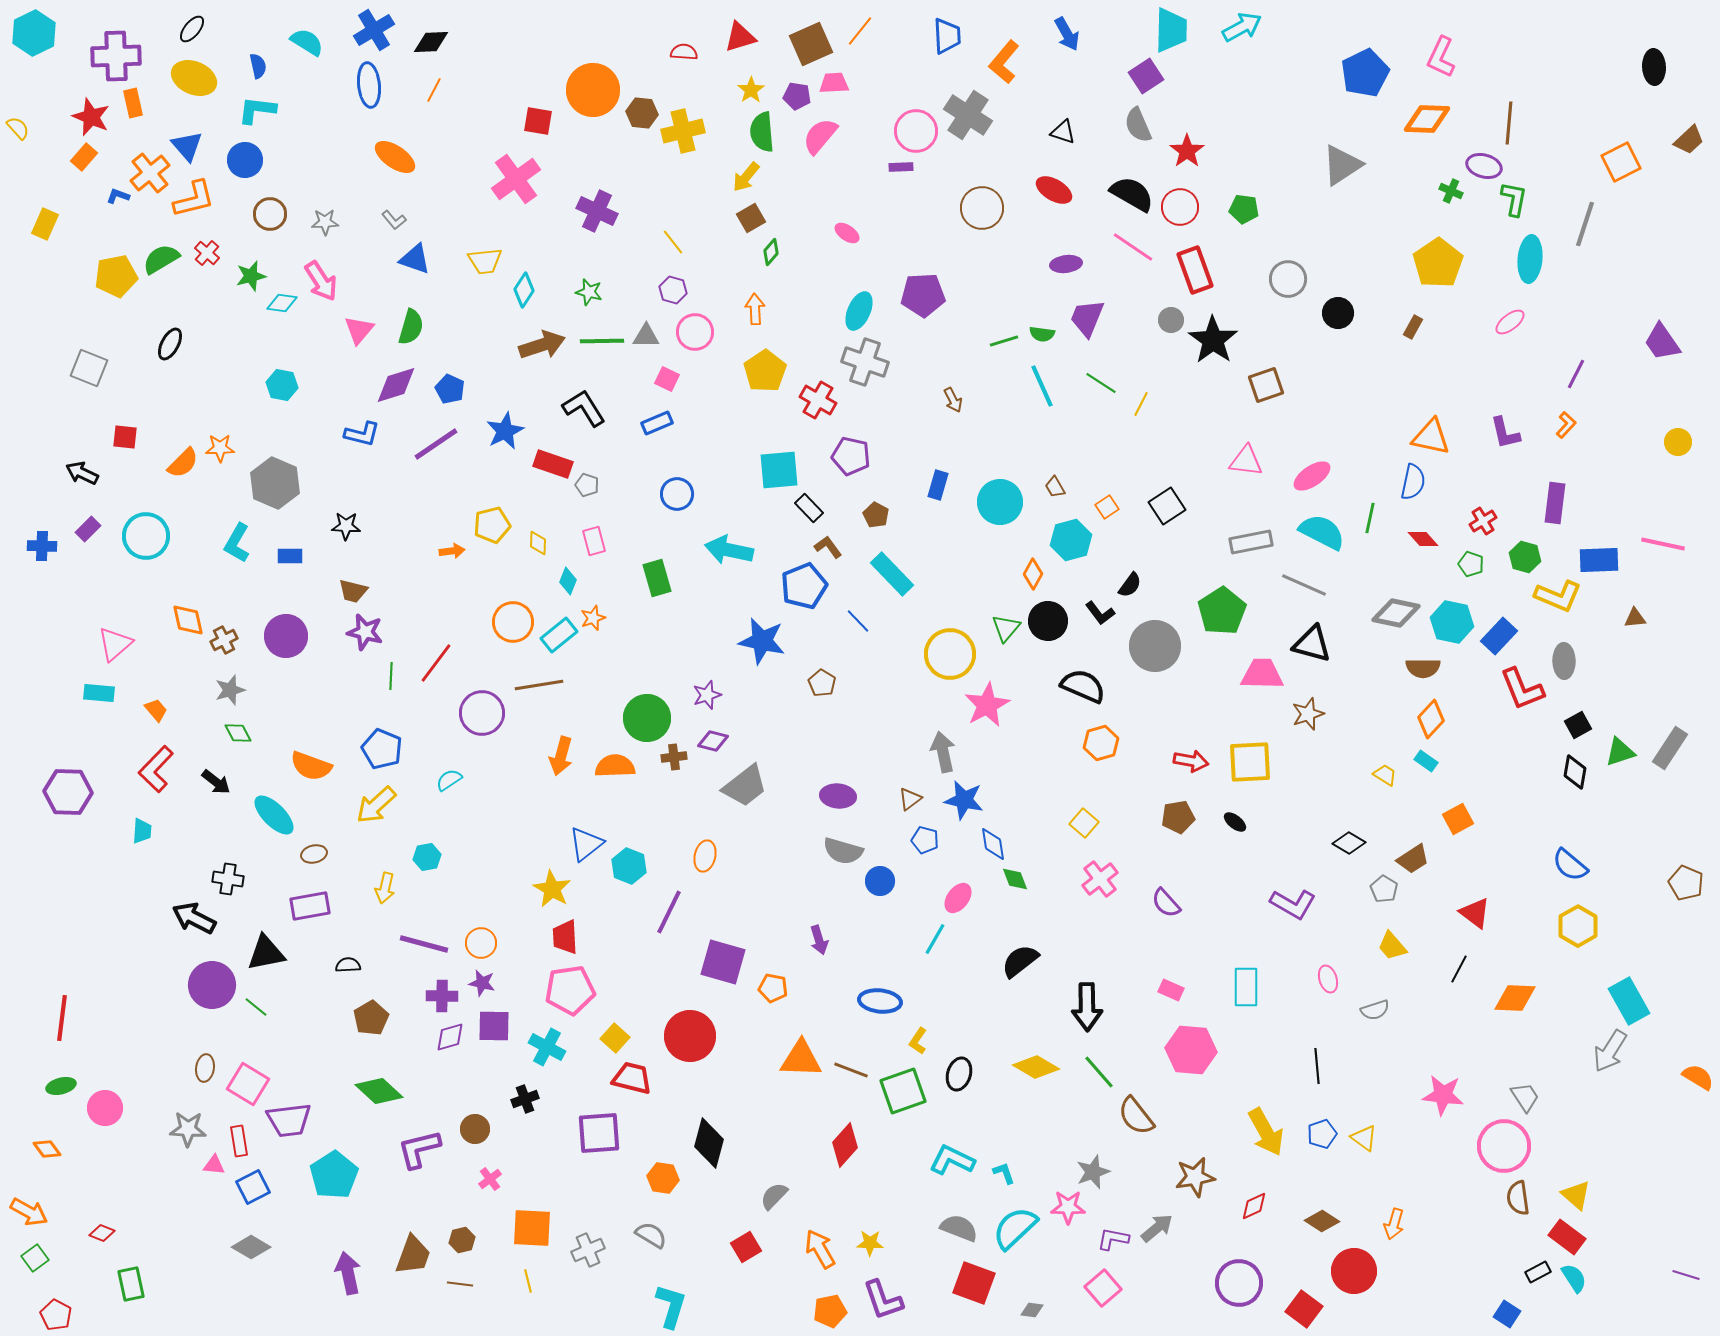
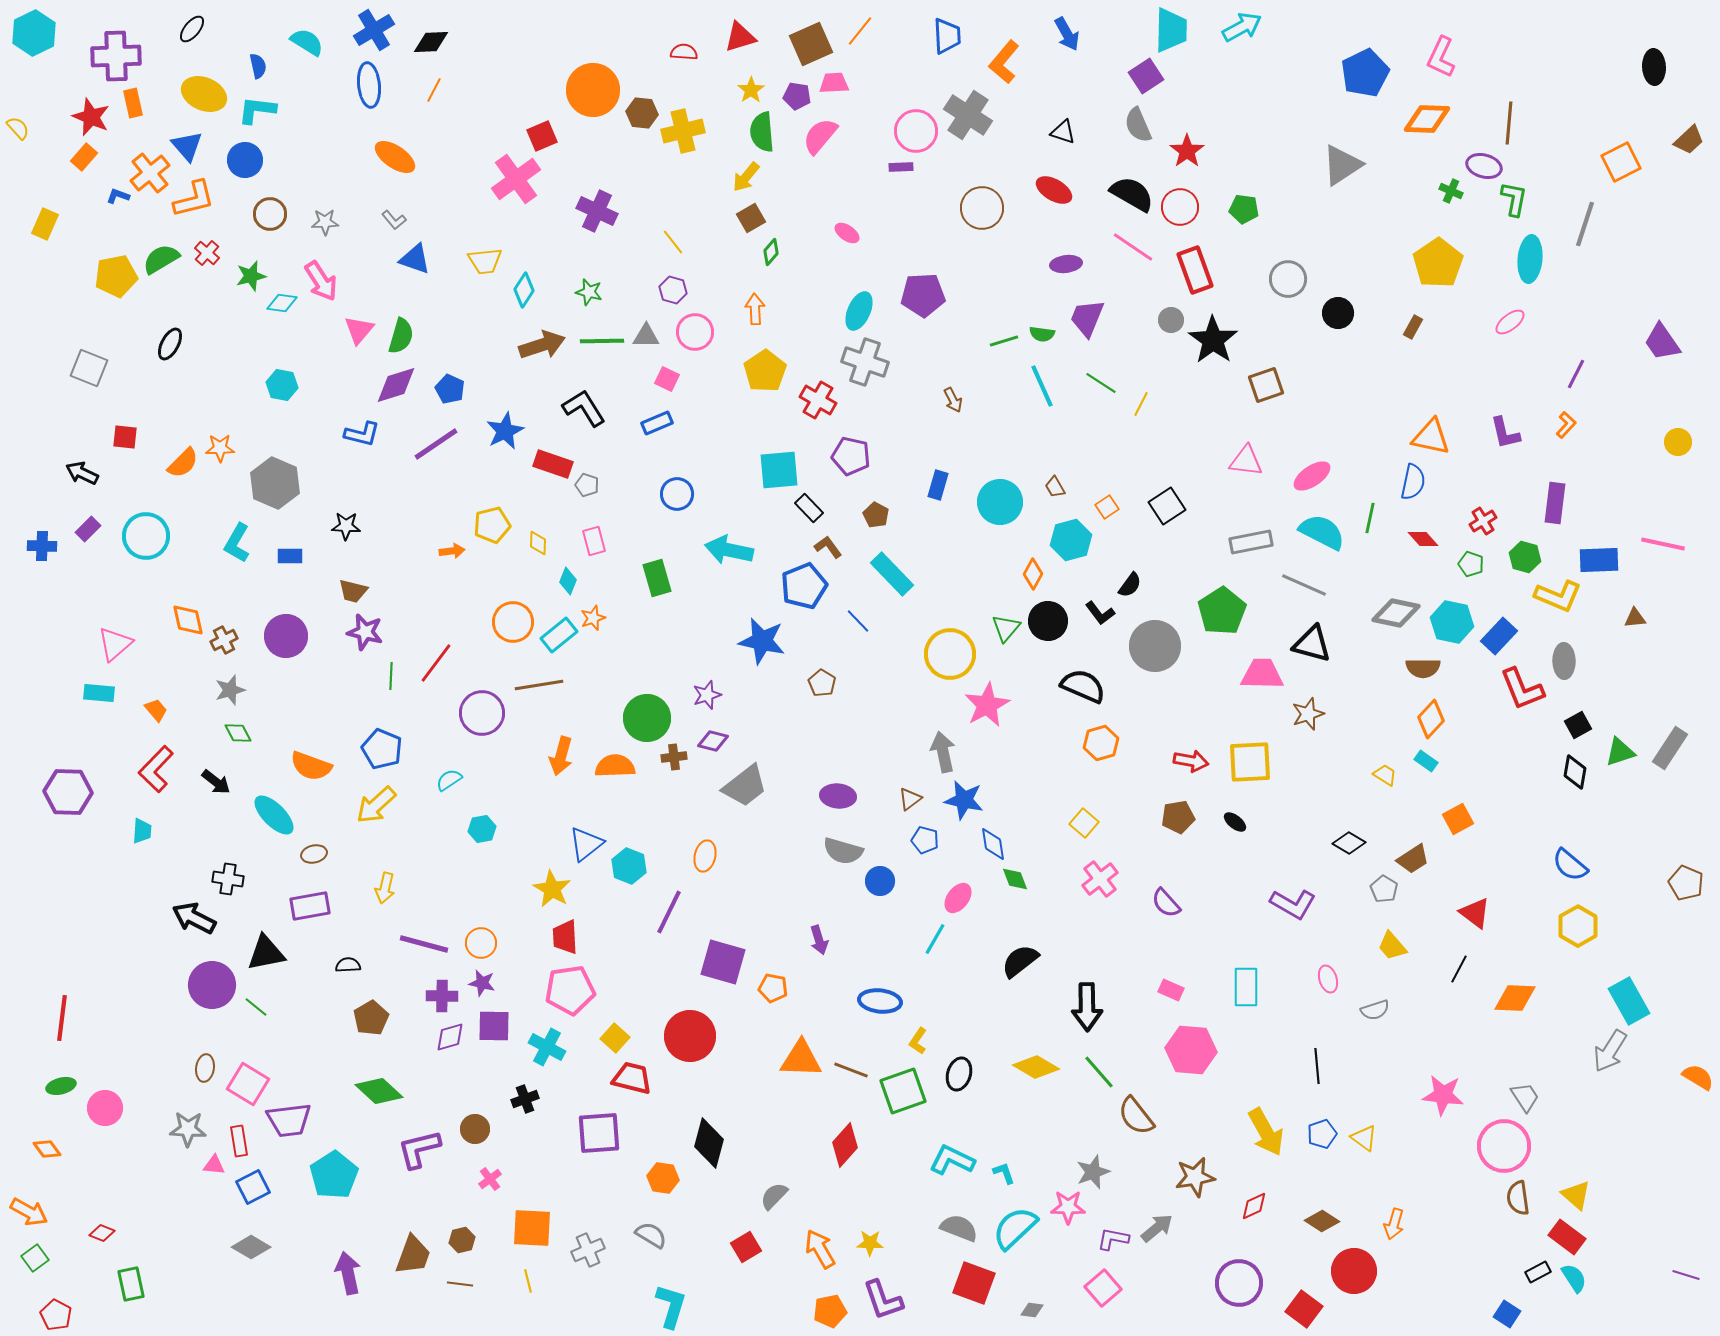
yellow ellipse at (194, 78): moved 10 px right, 16 px down
red square at (538, 121): moved 4 px right, 15 px down; rotated 32 degrees counterclockwise
green semicircle at (411, 327): moved 10 px left, 9 px down
cyan hexagon at (427, 857): moved 55 px right, 28 px up
